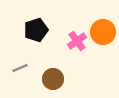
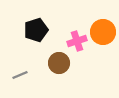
pink cross: rotated 18 degrees clockwise
gray line: moved 7 px down
brown circle: moved 6 px right, 16 px up
